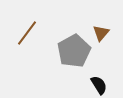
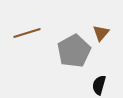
brown line: rotated 36 degrees clockwise
black semicircle: rotated 132 degrees counterclockwise
